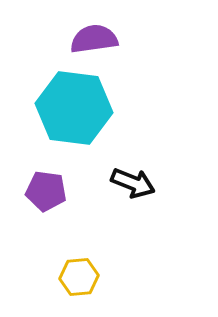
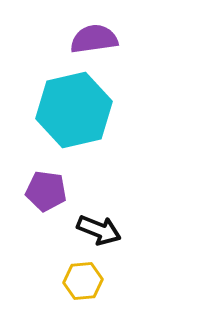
cyan hexagon: moved 2 px down; rotated 20 degrees counterclockwise
black arrow: moved 34 px left, 47 px down
yellow hexagon: moved 4 px right, 4 px down
